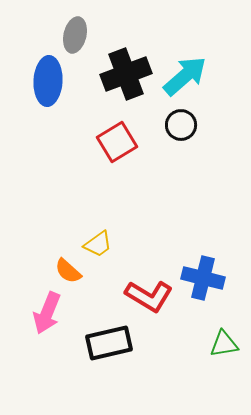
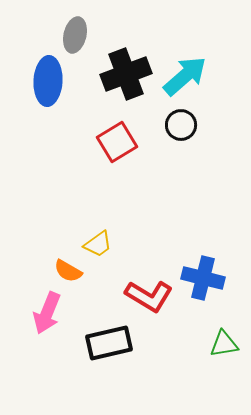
orange semicircle: rotated 12 degrees counterclockwise
